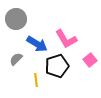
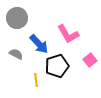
gray circle: moved 1 px right, 1 px up
pink L-shape: moved 2 px right, 5 px up
blue arrow: moved 2 px right; rotated 15 degrees clockwise
gray semicircle: moved 5 px up; rotated 72 degrees clockwise
